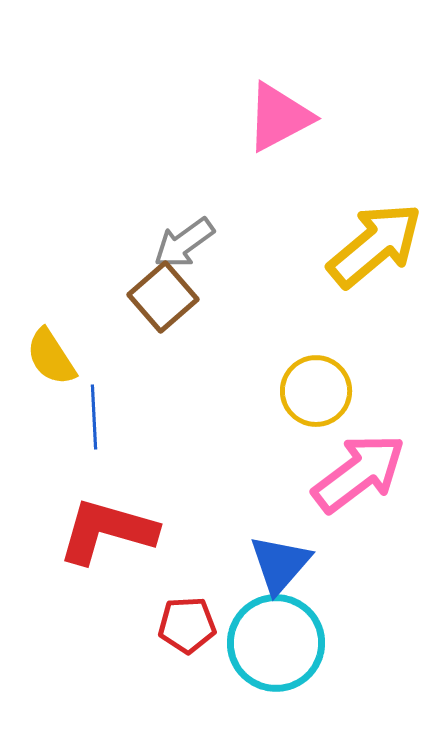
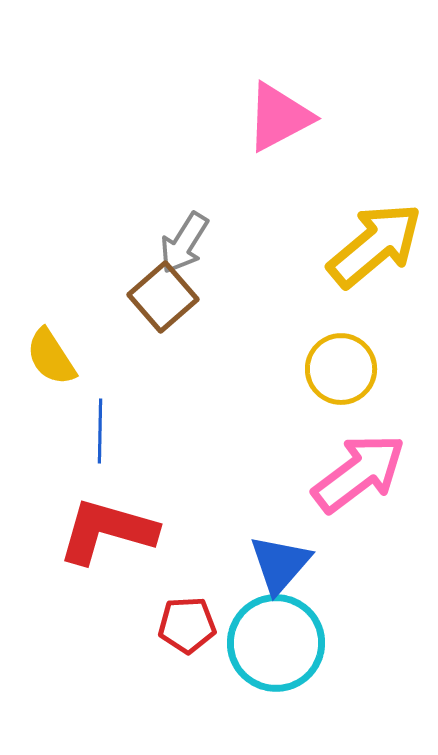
gray arrow: rotated 22 degrees counterclockwise
yellow circle: moved 25 px right, 22 px up
blue line: moved 6 px right, 14 px down; rotated 4 degrees clockwise
